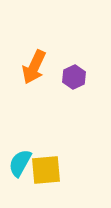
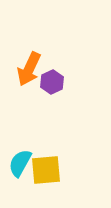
orange arrow: moved 5 px left, 2 px down
purple hexagon: moved 22 px left, 5 px down
